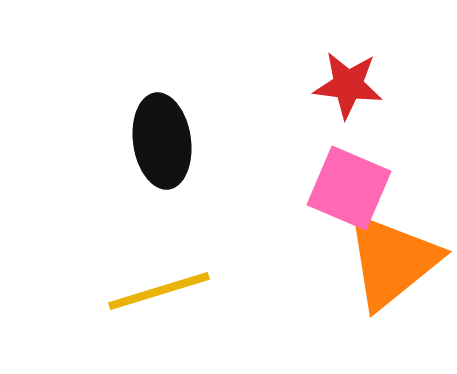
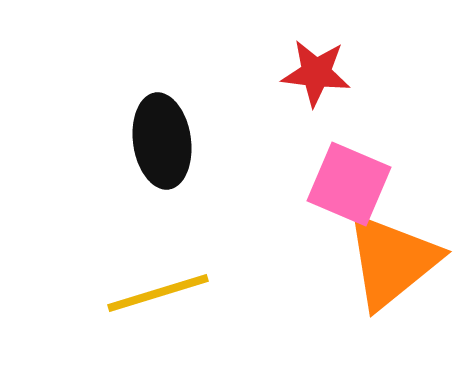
red star: moved 32 px left, 12 px up
pink square: moved 4 px up
yellow line: moved 1 px left, 2 px down
